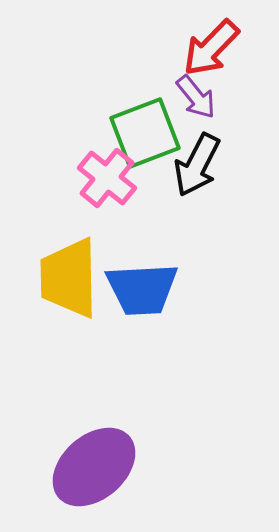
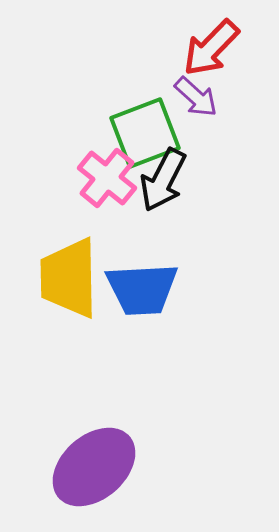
purple arrow: rotated 9 degrees counterclockwise
black arrow: moved 34 px left, 15 px down
